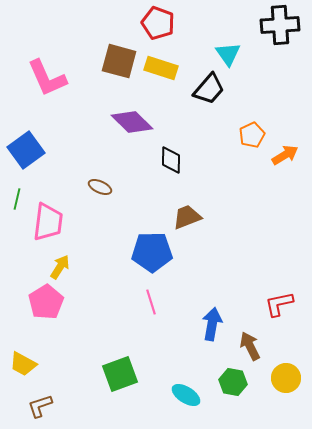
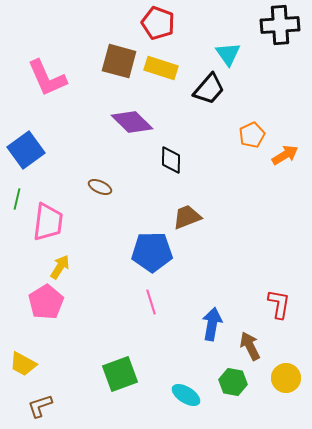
red L-shape: rotated 112 degrees clockwise
